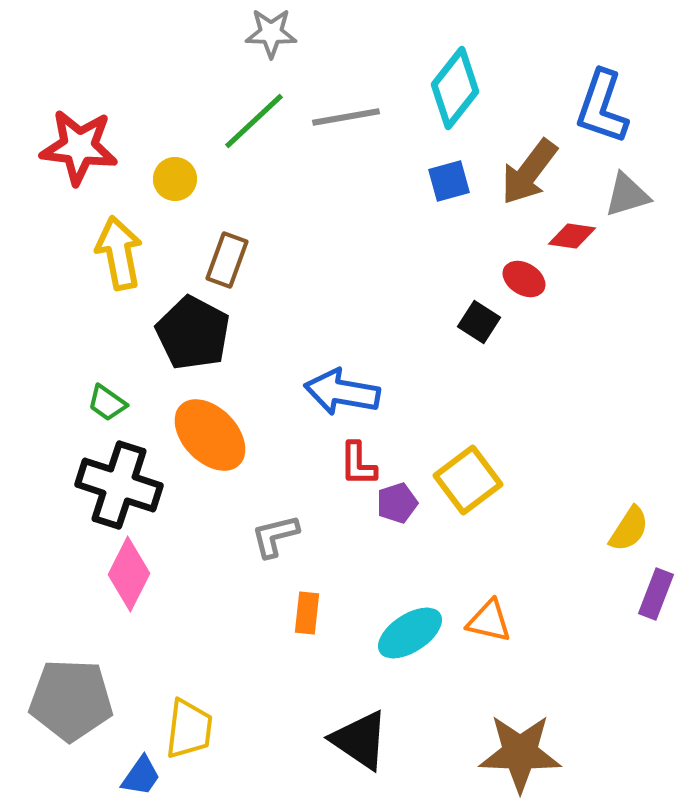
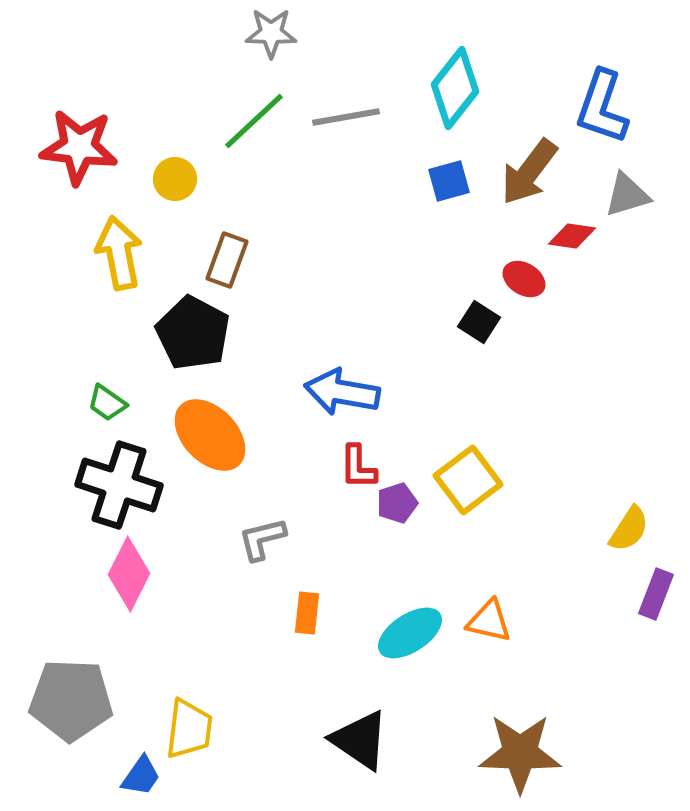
red L-shape: moved 3 px down
gray L-shape: moved 13 px left, 3 px down
